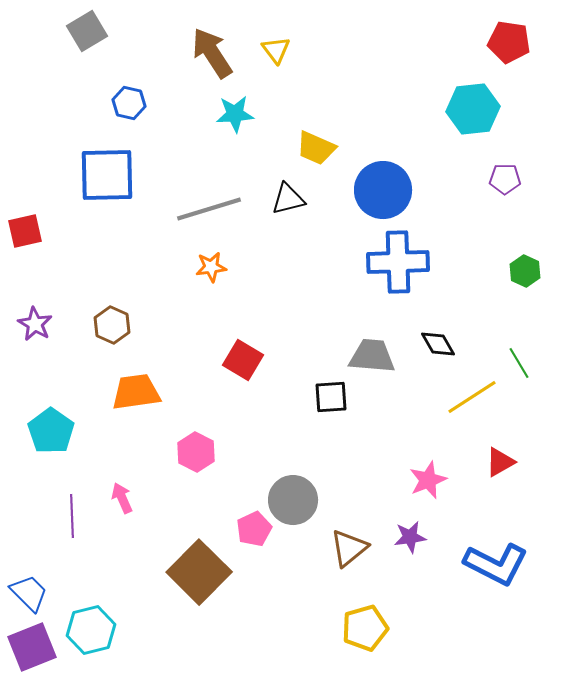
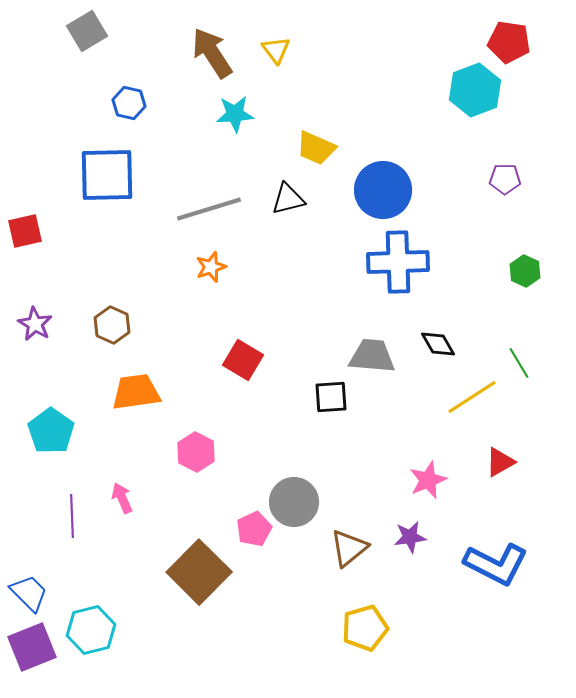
cyan hexagon at (473, 109): moved 2 px right, 19 px up; rotated 15 degrees counterclockwise
orange star at (211, 267): rotated 12 degrees counterclockwise
gray circle at (293, 500): moved 1 px right, 2 px down
